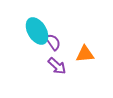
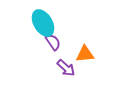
cyan ellipse: moved 6 px right, 8 px up
purple arrow: moved 9 px right, 2 px down
